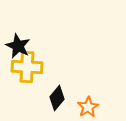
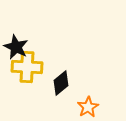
black star: moved 2 px left, 1 px down
black diamond: moved 4 px right, 15 px up; rotated 10 degrees clockwise
